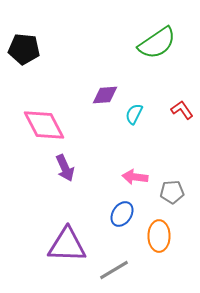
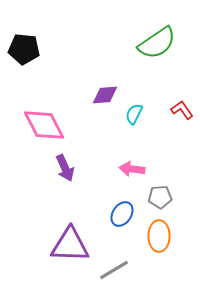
pink arrow: moved 3 px left, 8 px up
gray pentagon: moved 12 px left, 5 px down
purple triangle: moved 3 px right
